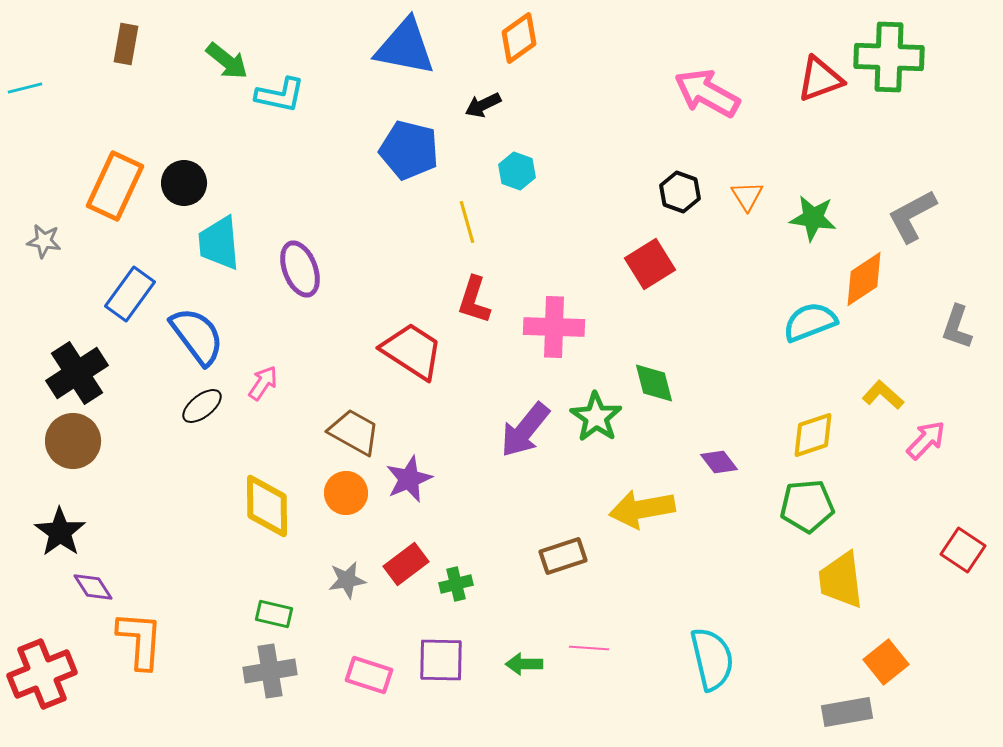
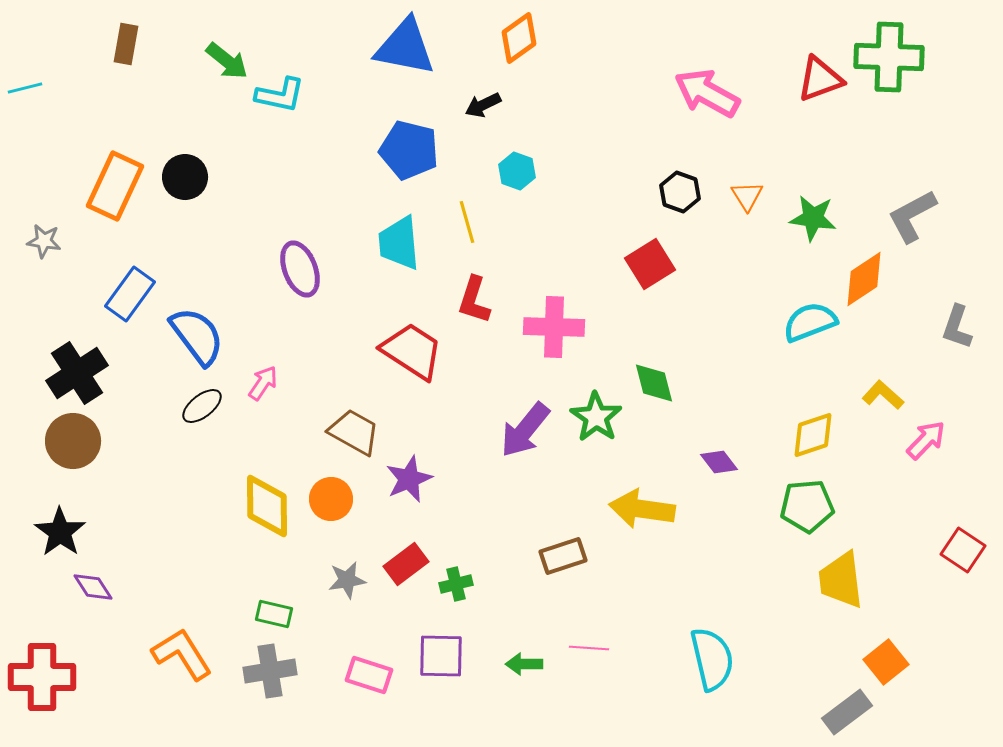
black circle at (184, 183): moved 1 px right, 6 px up
cyan trapezoid at (219, 243): moved 180 px right
orange circle at (346, 493): moved 15 px left, 6 px down
yellow arrow at (642, 509): rotated 18 degrees clockwise
orange L-shape at (140, 640): moved 42 px right, 14 px down; rotated 36 degrees counterclockwise
purple square at (441, 660): moved 4 px up
red cross at (42, 674): moved 3 px down; rotated 22 degrees clockwise
gray rectangle at (847, 712): rotated 27 degrees counterclockwise
